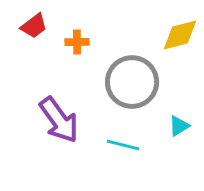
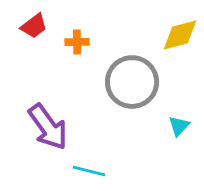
purple arrow: moved 11 px left, 7 px down
cyan triangle: rotated 15 degrees counterclockwise
cyan line: moved 34 px left, 26 px down
